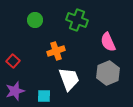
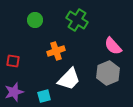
green cross: rotated 10 degrees clockwise
pink semicircle: moved 5 px right, 4 px down; rotated 18 degrees counterclockwise
red square: rotated 32 degrees counterclockwise
white trapezoid: rotated 65 degrees clockwise
purple star: moved 1 px left, 1 px down
cyan square: rotated 16 degrees counterclockwise
